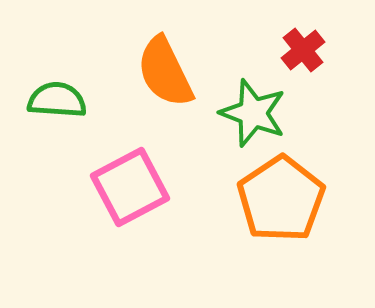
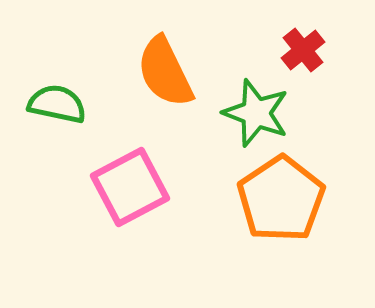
green semicircle: moved 4 px down; rotated 8 degrees clockwise
green star: moved 3 px right
